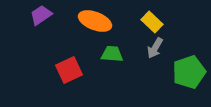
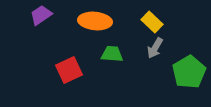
orange ellipse: rotated 16 degrees counterclockwise
green pentagon: rotated 12 degrees counterclockwise
